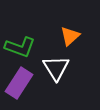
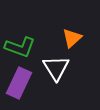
orange triangle: moved 2 px right, 2 px down
purple rectangle: rotated 8 degrees counterclockwise
